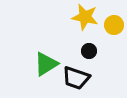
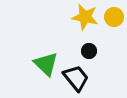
yellow circle: moved 8 px up
green triangle: rotated 44 degrees counterclockwise
black trapezoid: rotated 148 degrees counterclockwise
